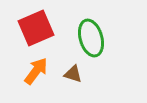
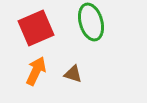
green ellipse: moved 16 px up
orange arrow: rotated 12 degrees counterclockwise
